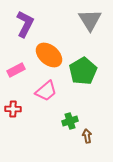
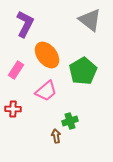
gray triangle: rotated 20 degrees counterclockwise
orange ellipse: moved 2 px left; rotated 12 degrees clockwise
pink rectangle: rotated 30 degrees counterclockwise
brown arrow: moved 31 px left
